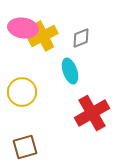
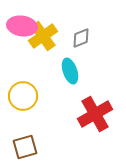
pink ellipse: moved 1 px left, 2 px up
yellow cross: rotated 8 degrees counterclockwise
yellow circle: moved 1 px right, 4 px down
red cross: moved 3 px right, 1 px down
